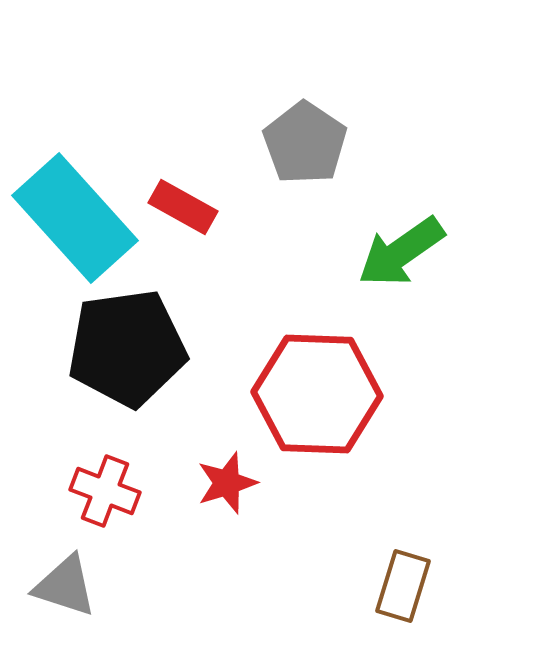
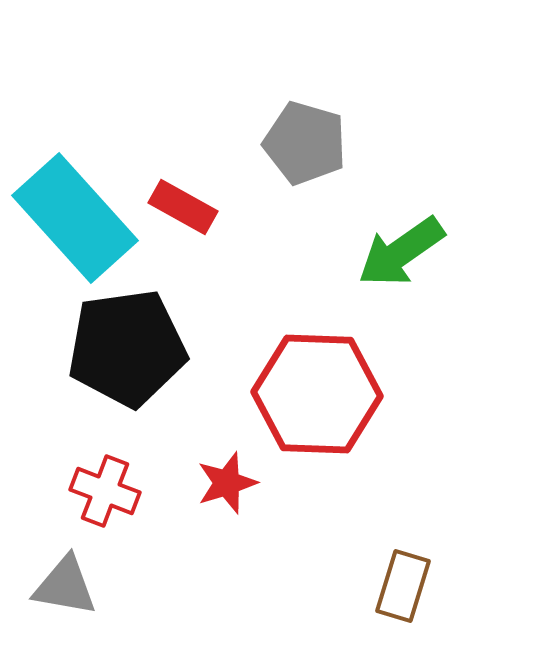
gray pentagon: rotated 18 degrees counterclockwise
gray triangle: rotated 8 degrees counterclockwise
